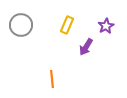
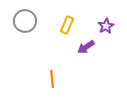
gray circle: moved 4 px right, 4 px up
purple arrow: rotated 24 degrees clockwise
